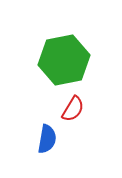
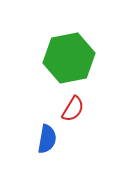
green hexagon: moved 5 px right, 2 px up
